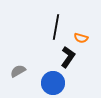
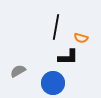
black L-shape: rotated 55 degrees clockwise
